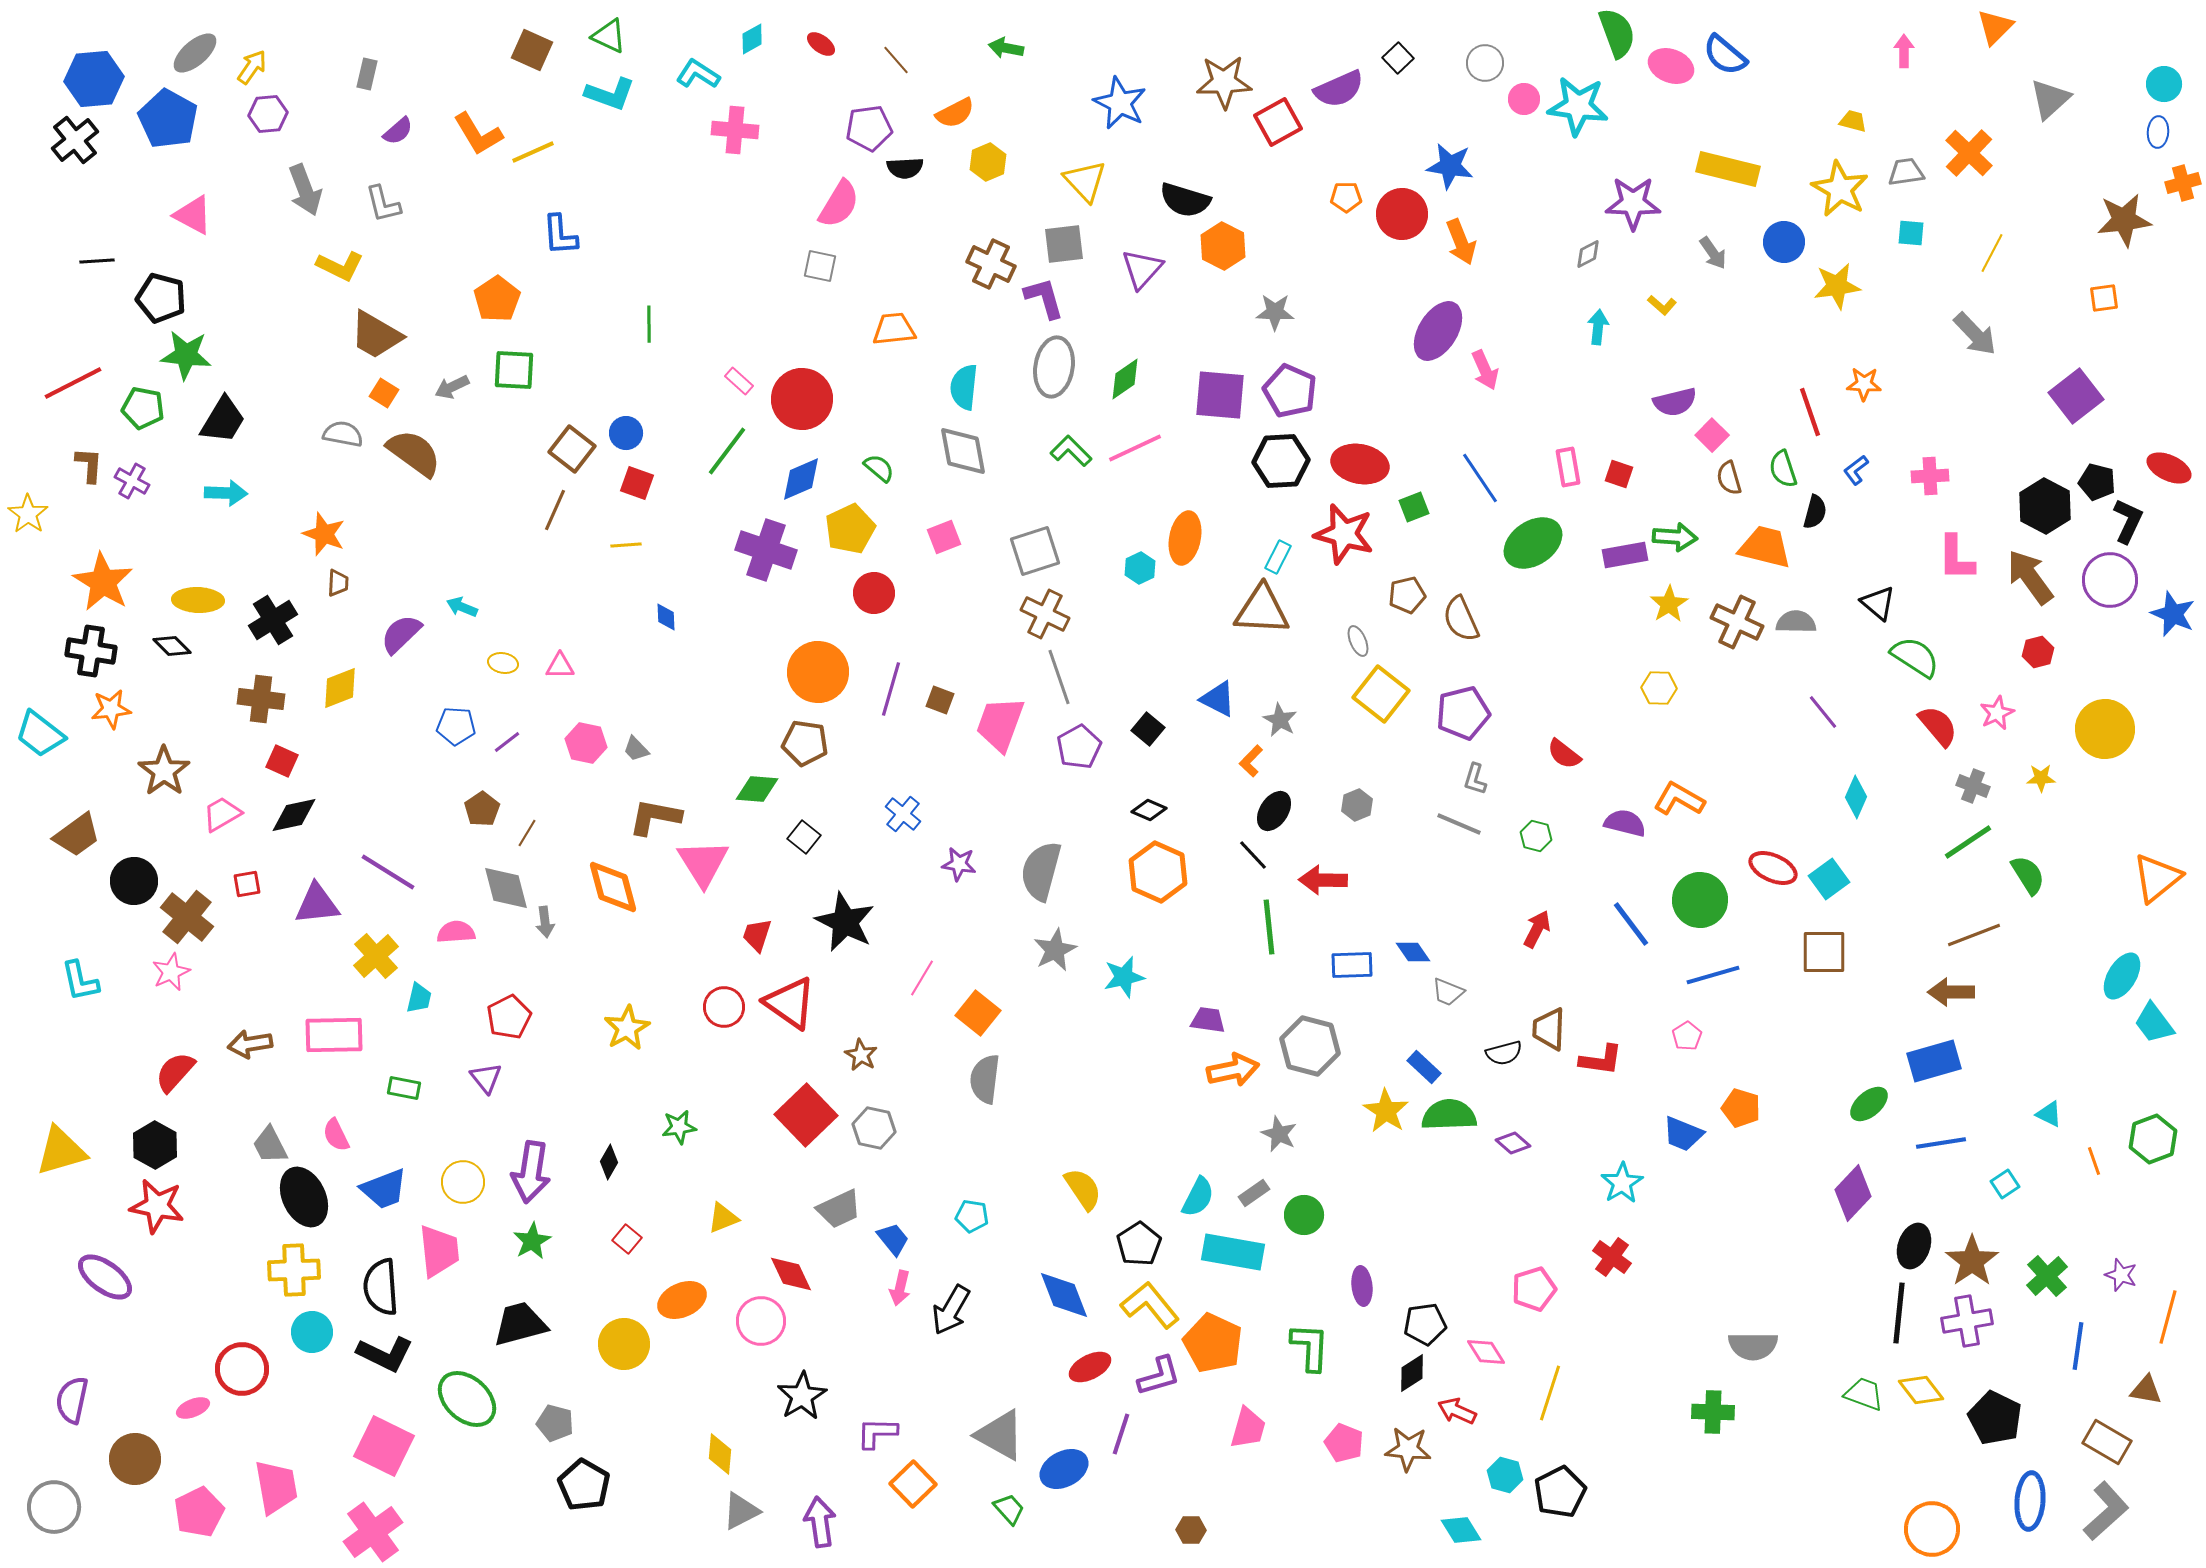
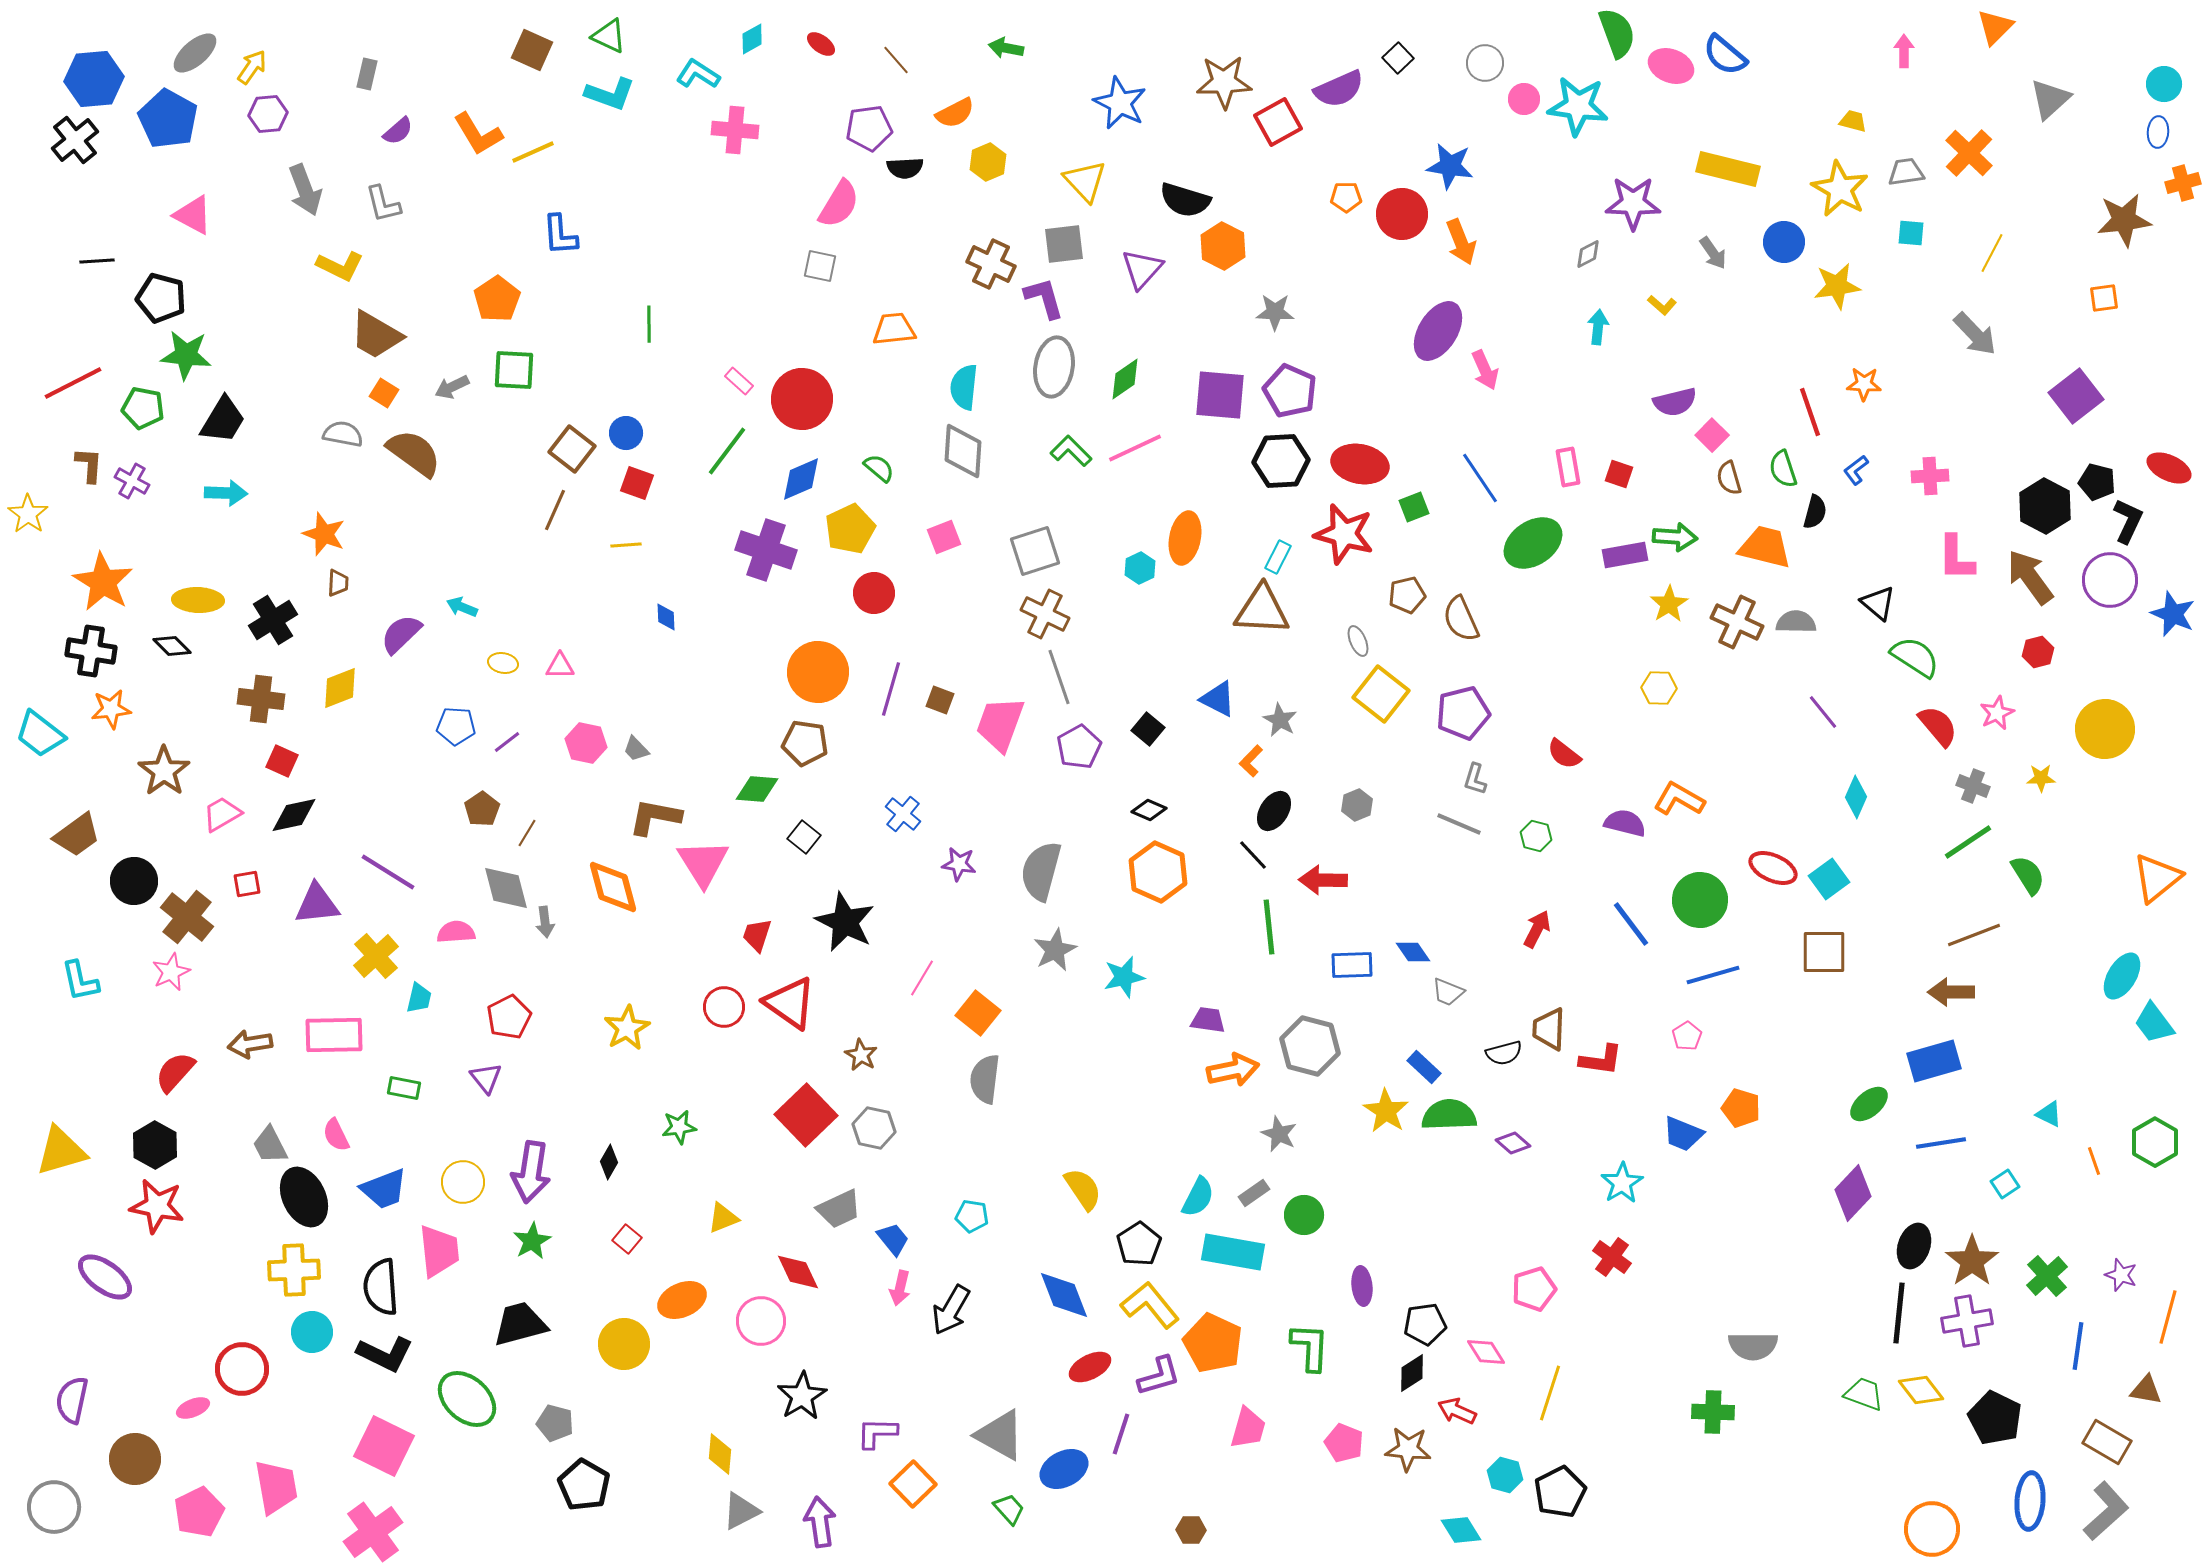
gray diamond at (963, 451): rotated 14 degrees clockwise
green hexagon at (2153, 1139): moved 2 px right, 3 px down; rotated 9 degrees counterclockwise
red diamond at (791, 1274): moved 7 px right, 2 px up
